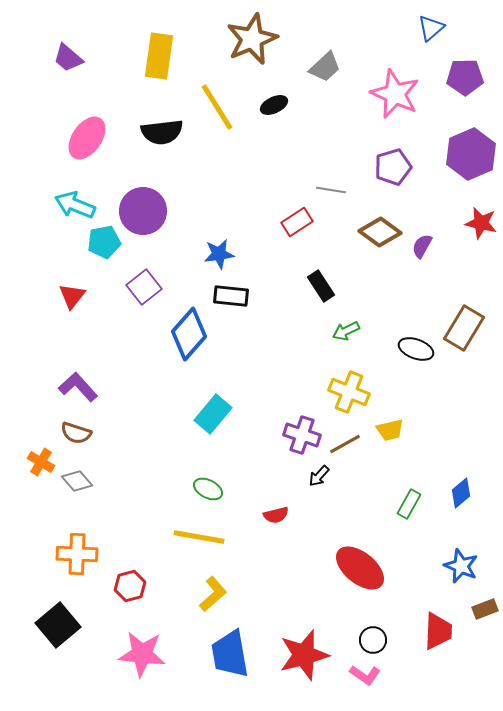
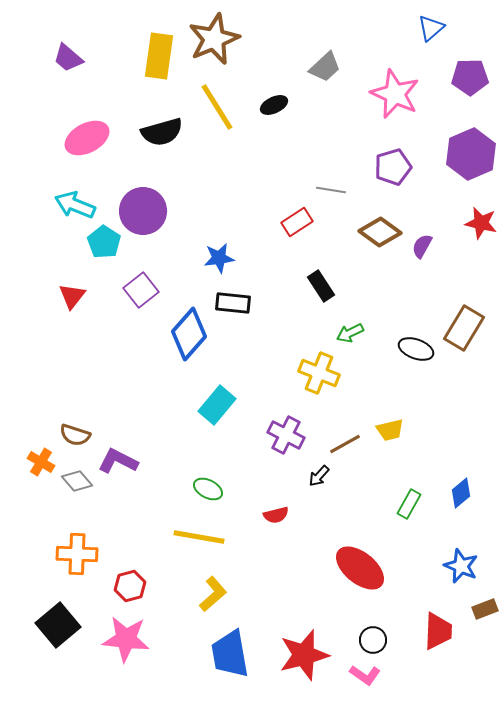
brown star at (252, 39): moved 38 px left
purple pentagon at (465, 77): moved 5 px right
black semicircle at (162, 132): rotated 9 degrees counterclockwise
pink ellipse at (87, 138): rotated 27 degrees clockwise
cyan pentagon at (104, 242): rotated 28 degrees counterclockwise
blue star at (219, 254): moved 4 px down
purple square at (144, 287): moved 3 px left, 3 px down
black rectangle at (231, 296): moved 2 px right, 7 px down
green arrow at (346, 331): moved 4 px right, 2 px down
purple L-shape at (78, 387): moved 40 px right, 74 px down; rotated 21 degrees counterclockwise
yellow cross at (349, 392): moved 30 px left, 19 px up
cyan rectangle at (213, 414): moved 4 px right, 9 px up
brown semicircle at (76, 433): moved 1 px left, 2 px down
purple cross at (302, 435): moved 16 px left; rotated 9 degrees clockwise
pink star at (142, 654): moved 16 px left, 15 px up
